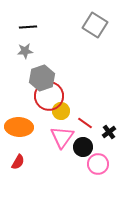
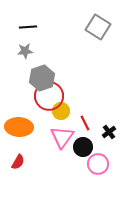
gray square: moved 3 px right, 2 px down
red line: rotated 28 degrees clockwise
